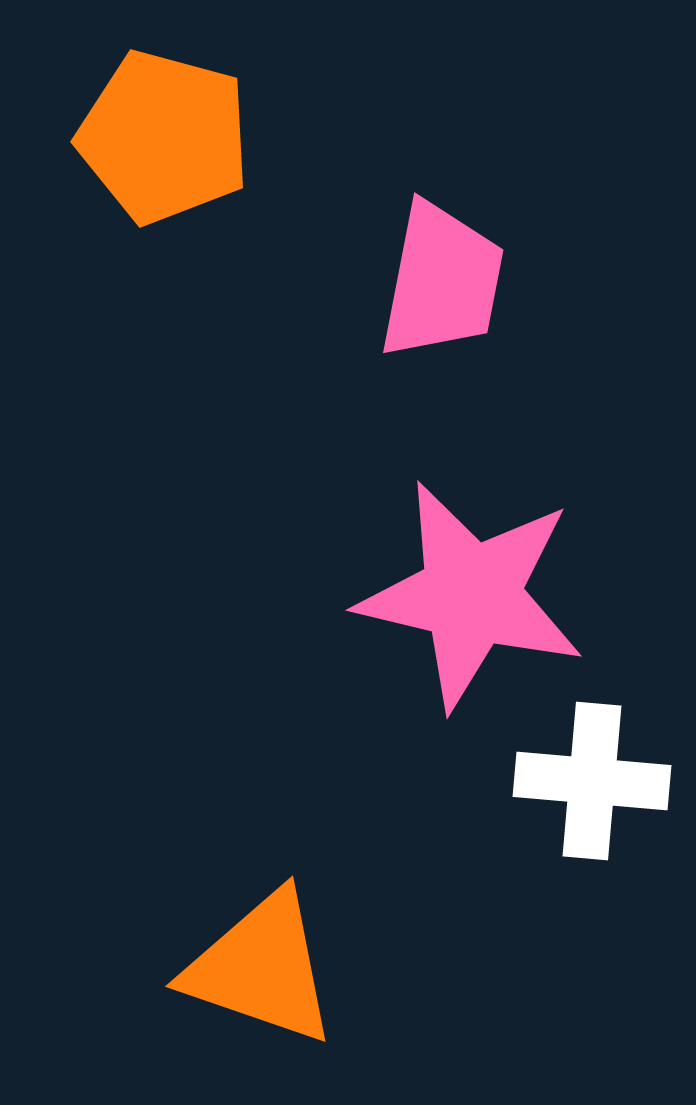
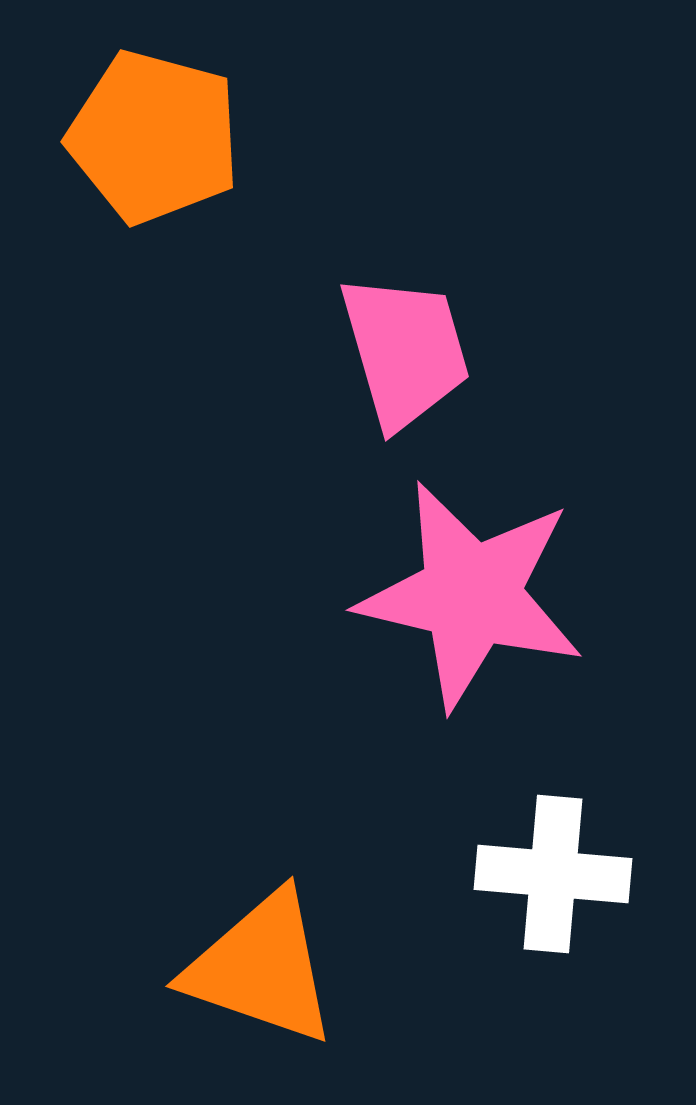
orange pentagon: moved 10 px left
pink trapezoid: moved 37 px left, 70 px down; rotated 27 degrees counterclockwise
white cross: moved 39 px left, 93 px down
